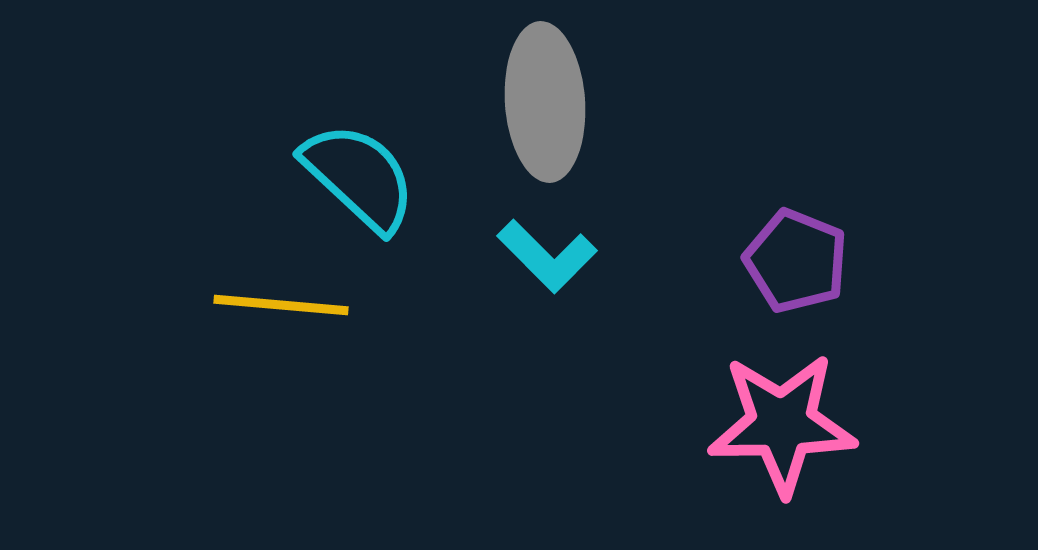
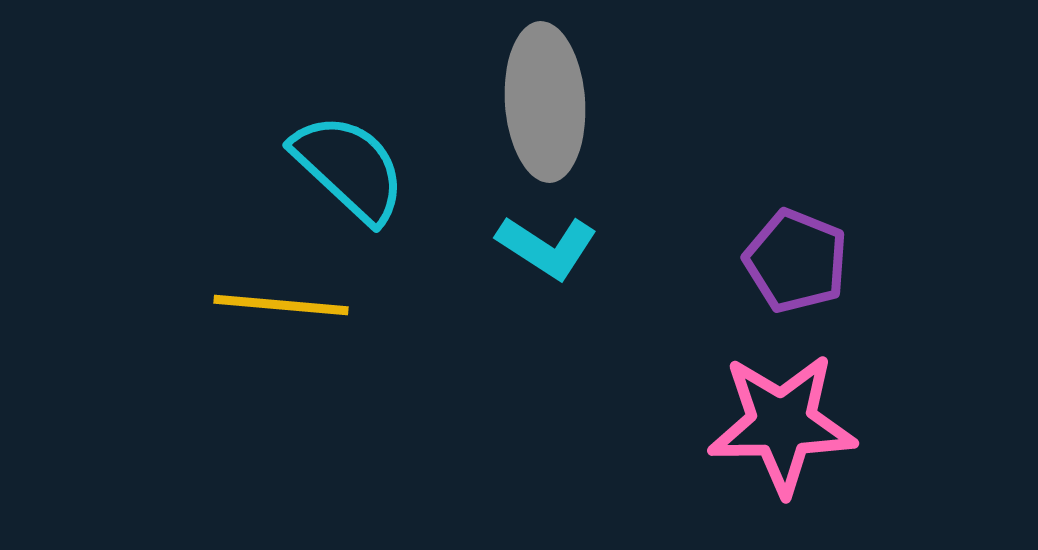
cyan semicircle: moved 10 px left, 9 px up
cyan L-shape: moved 9 px up; rotated 12 degrees counterclockwise
